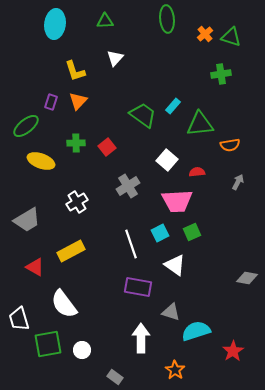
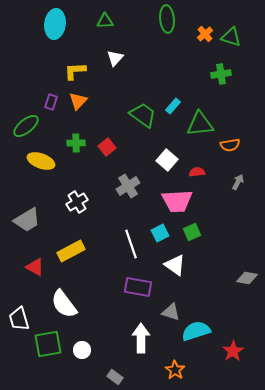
yellow L-shape at (75, 71): rotated 105 degrees clockwise
